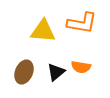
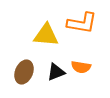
yellow triangle: moved 3 px right, 4 px down
black triangle: rotated 18 degrees clockwise
